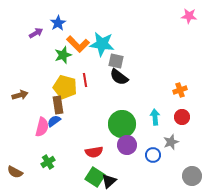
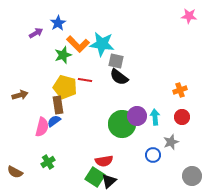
red line: rotated 72 degrees counterclockwise
purple circle: moved 10 px right, 29 px up
red semicircle: moved 10 px right, 9 px down
